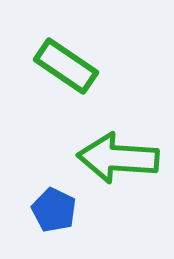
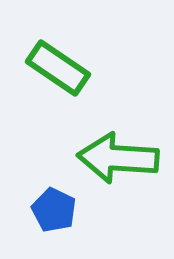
green rectangle: moved 8 px left, 2 px down
